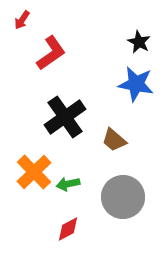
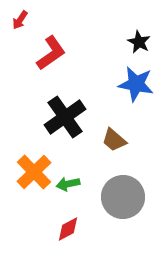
red arrow: moved 2 px left
